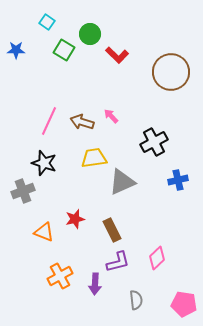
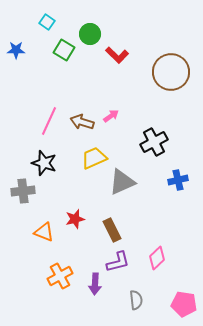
pink arrow: rotated 98 degrees clockwise
yellow trapezoid: rotated 16 degrees counterclockwise
gray cross: rotated 15 degrees clockwise
